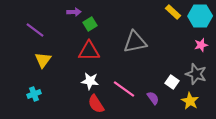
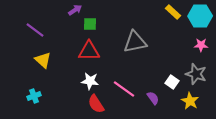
purple arrow: moved 1 px right, 2 px up; rotated 32 degrees counterclockwise
green square: rotated 32 degrees clockwise
pink star: rotated 16 degrees clockwise
yellow triangle: rotated 24 degrees counterclockwise
cyan cross: moved 2 px down
